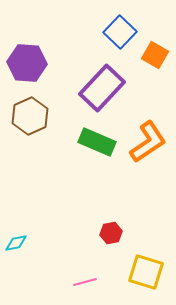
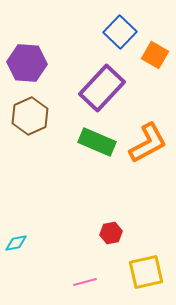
orange L-shape: moved 1 px down; rotated 6 degrees clockwise
yellow square: rotated 30 degrees counterclockwise
